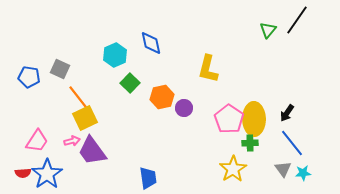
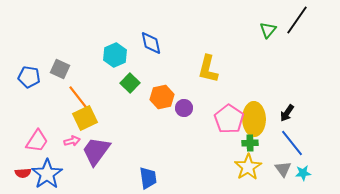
purple trapezoid: moved 4 px right; rotated 72 degrees clockwise
yellow star: moved 15 px right, 2 px up
